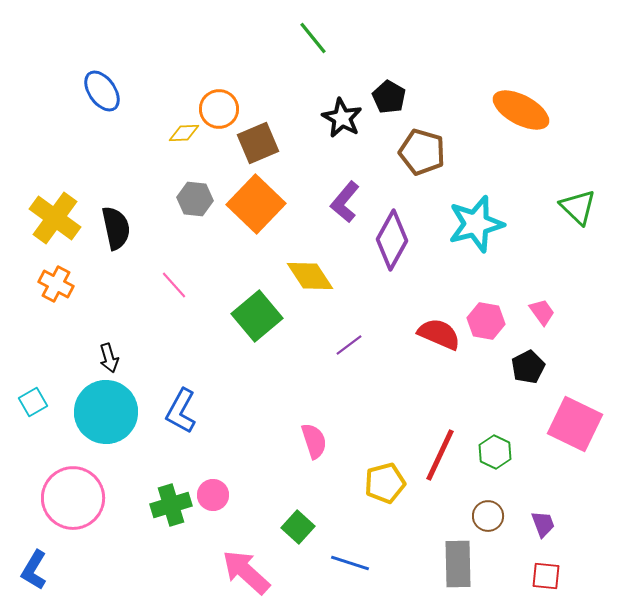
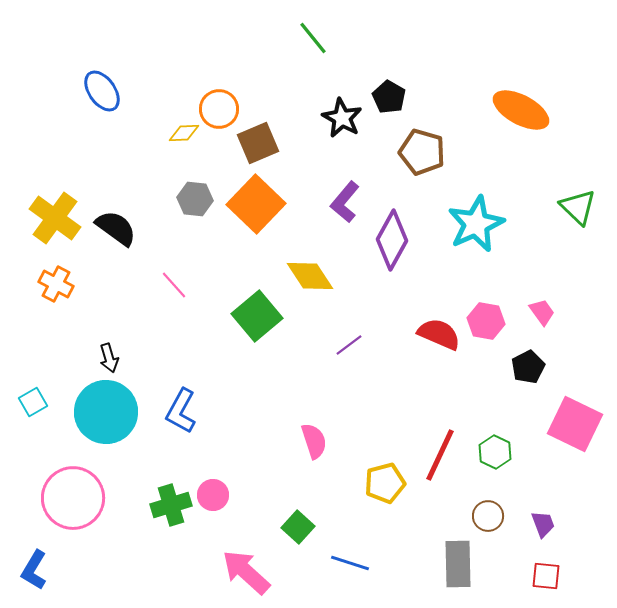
cyan star at (476, 224): rotated 10 degrees counterclockwise
black semicircle at (116, 228): rotated 42 degrees counterclockwise
